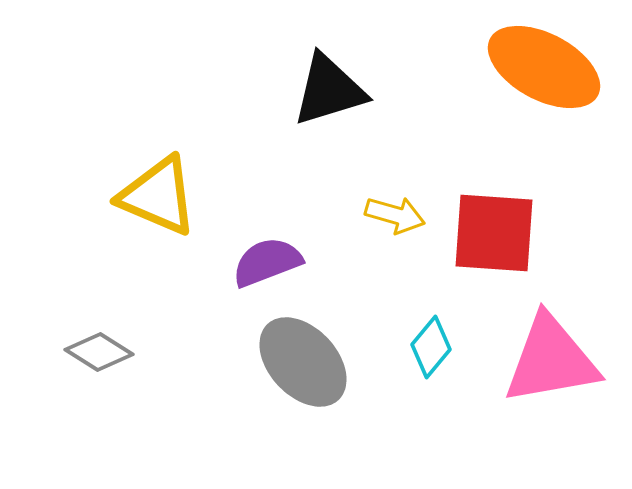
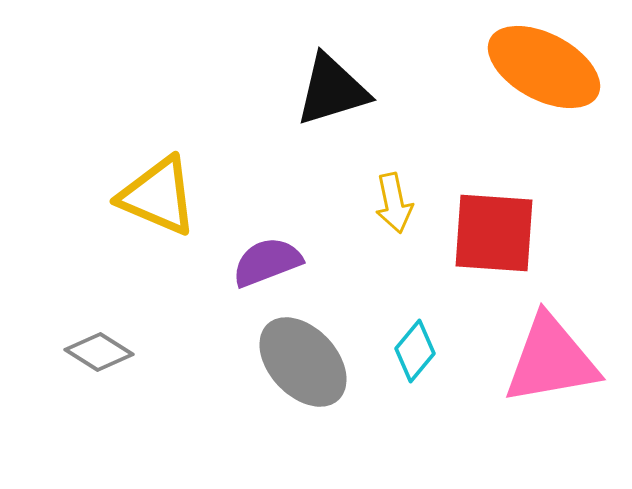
black triangle: moved 3 px right
yellow arrow: moved 1 px left, 12 px up; rotated 62 degrees clockwise
cyan diamond: moved 16 px left, 4 px down
